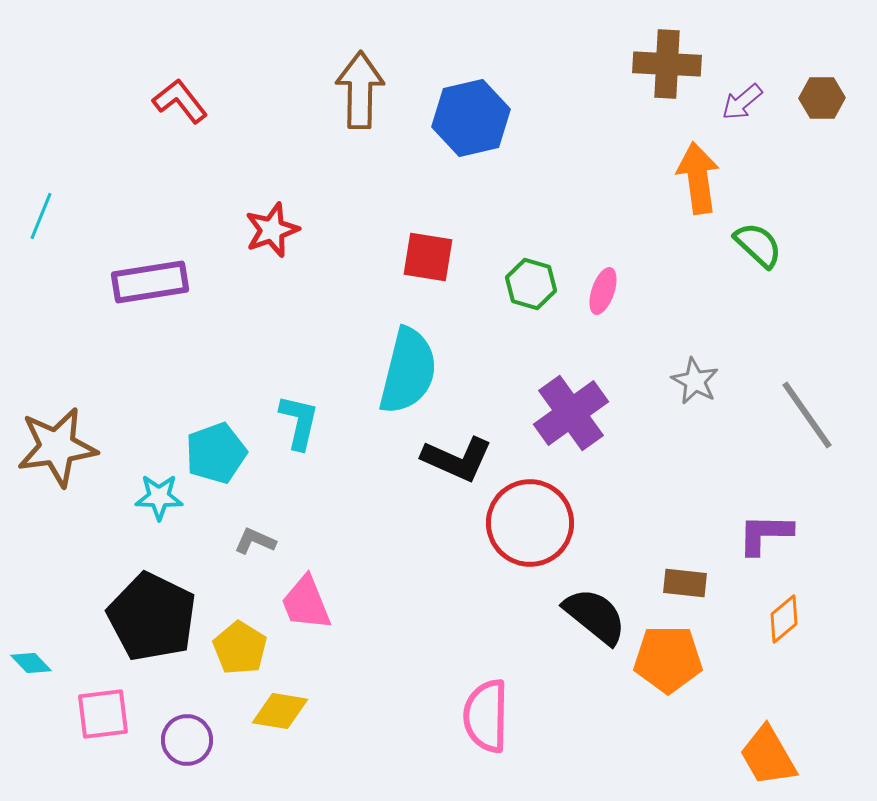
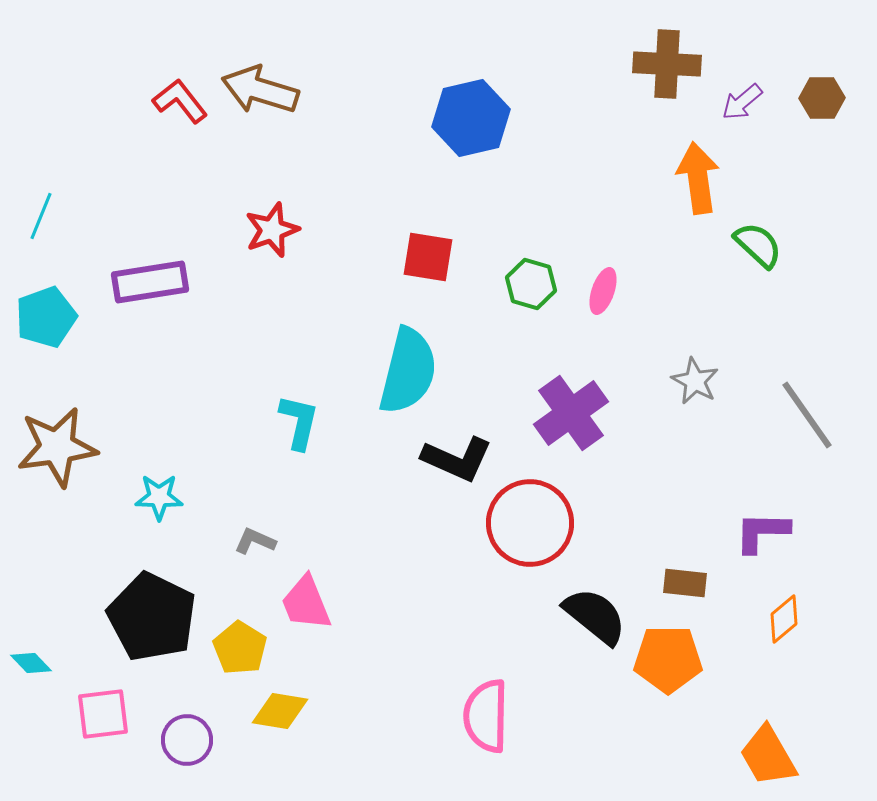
brown arrow: moved 100 px left; rotated 74 degrees counterclockwise
cyan pentagon: moved 170 px left, 136 px up
purple L-shape: moved 3 px left, 2 px up
